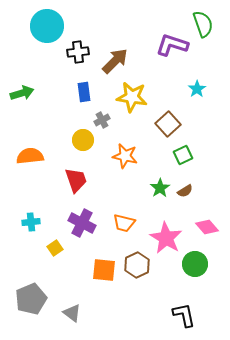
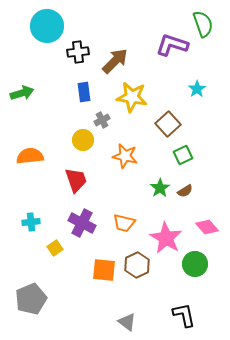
gray triangle: moved 55 px right, 9 px down
